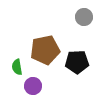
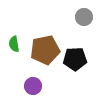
black pentagon: moved 2 px left, 3 px up
green semicircle: moved 3 px left, 23 px up
